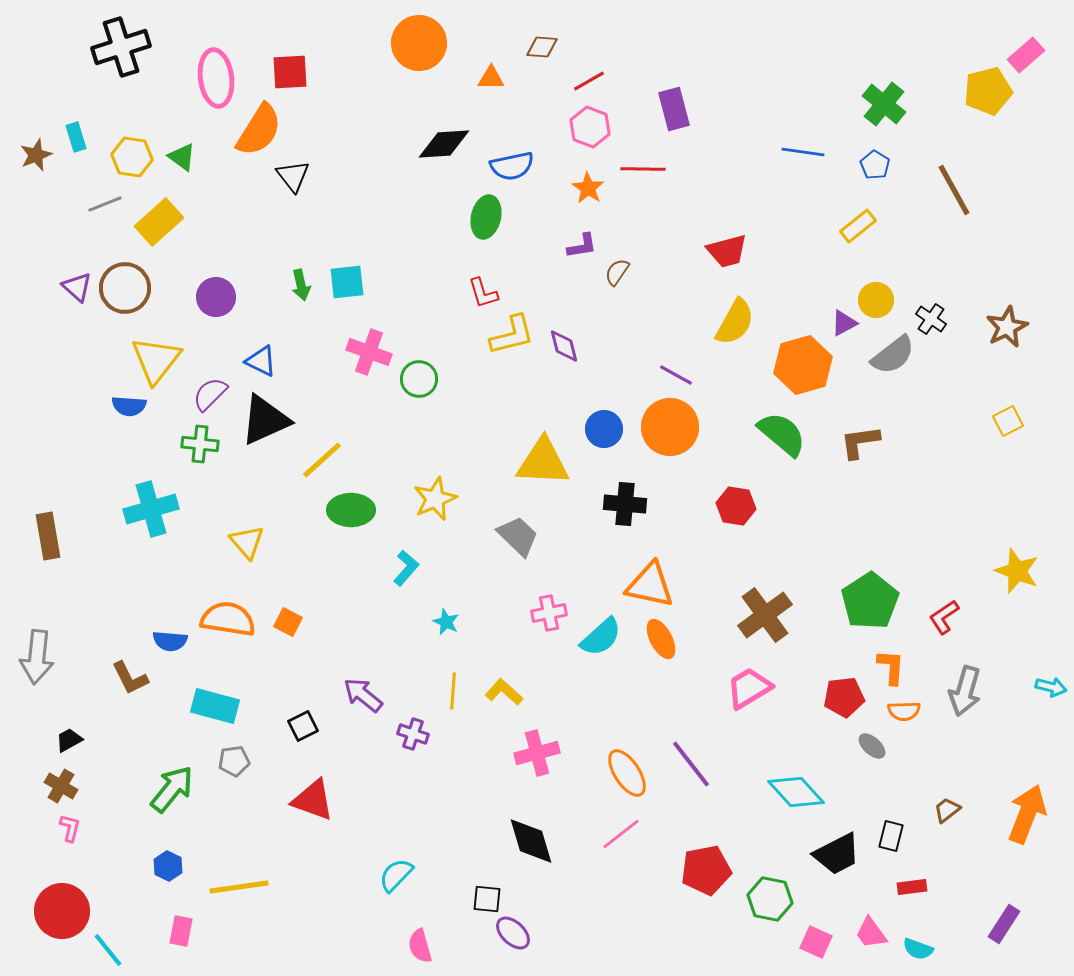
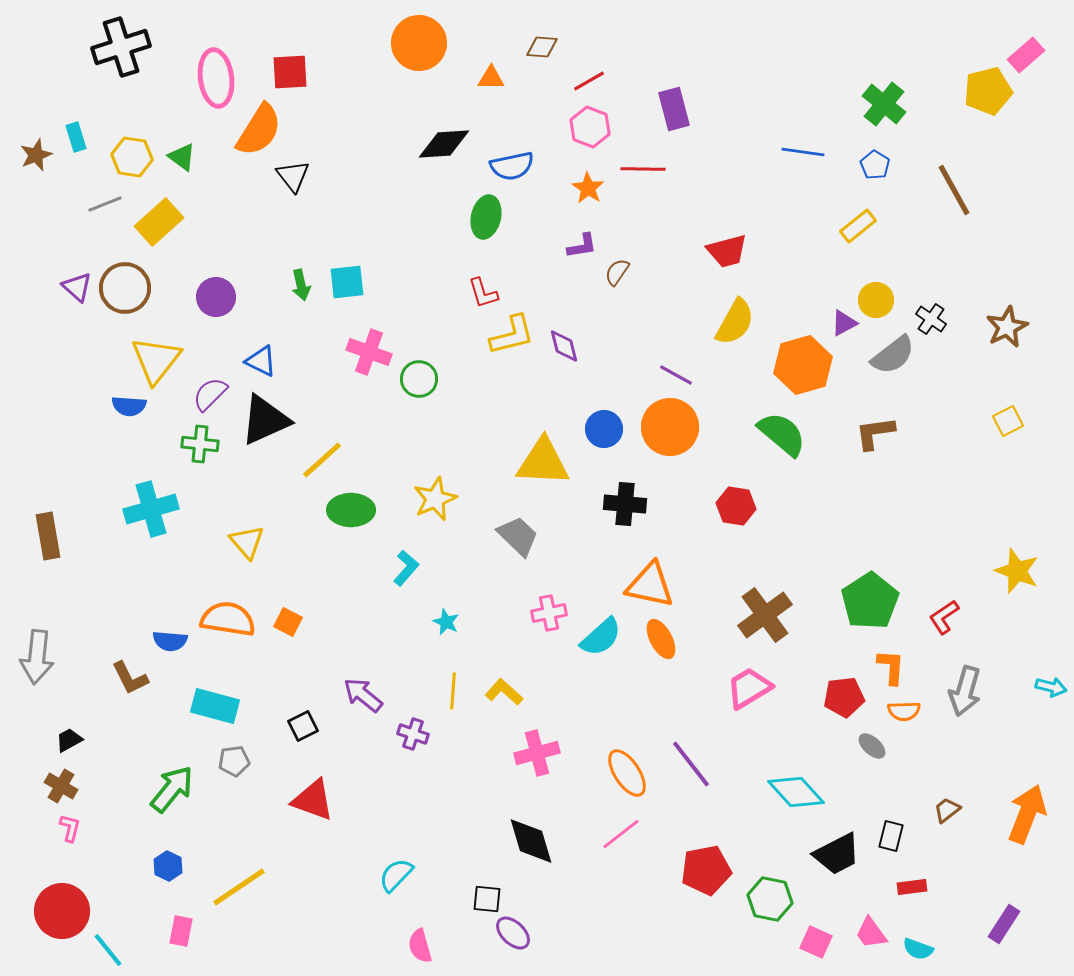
brown L-shape at (860, 442): moved 15 px right, 9 px up
yellow line at (239, 887): rotated 26 degrees counterclockwise
